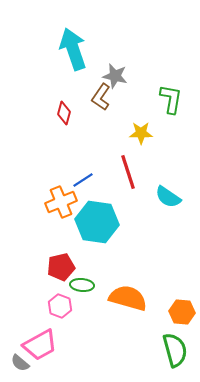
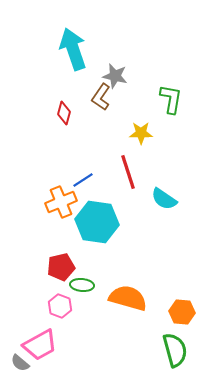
cyan semicircle: moved 4 px left, 2 px down
